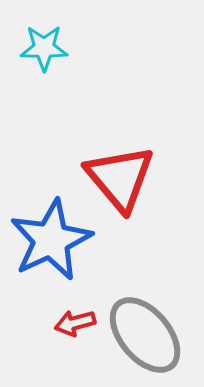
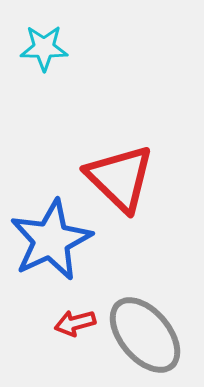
red triangle: rotated 6 degrees counterclockwise
